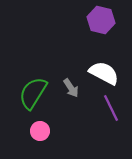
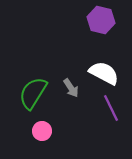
pink circle: moved 2 px right
